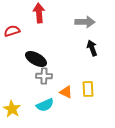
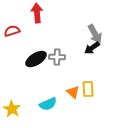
red arrow: moved 2 px left
gray arrow: moved 10 px right, 12 px down; rotated 60 degrees clockwise
black arrow: rotated 105 degrees counterclockwise
black ellipse: rotated 60 degrees counterclockwise
gray cross: moved 13 px right, 19 px up
orange triangle: moved 7 px right; rotated 16 degrees clockwise
cyan semicircle: moved 3 px right, 1 px up
